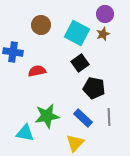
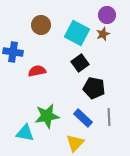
purple circle: moved 2 px right, 1 px down
